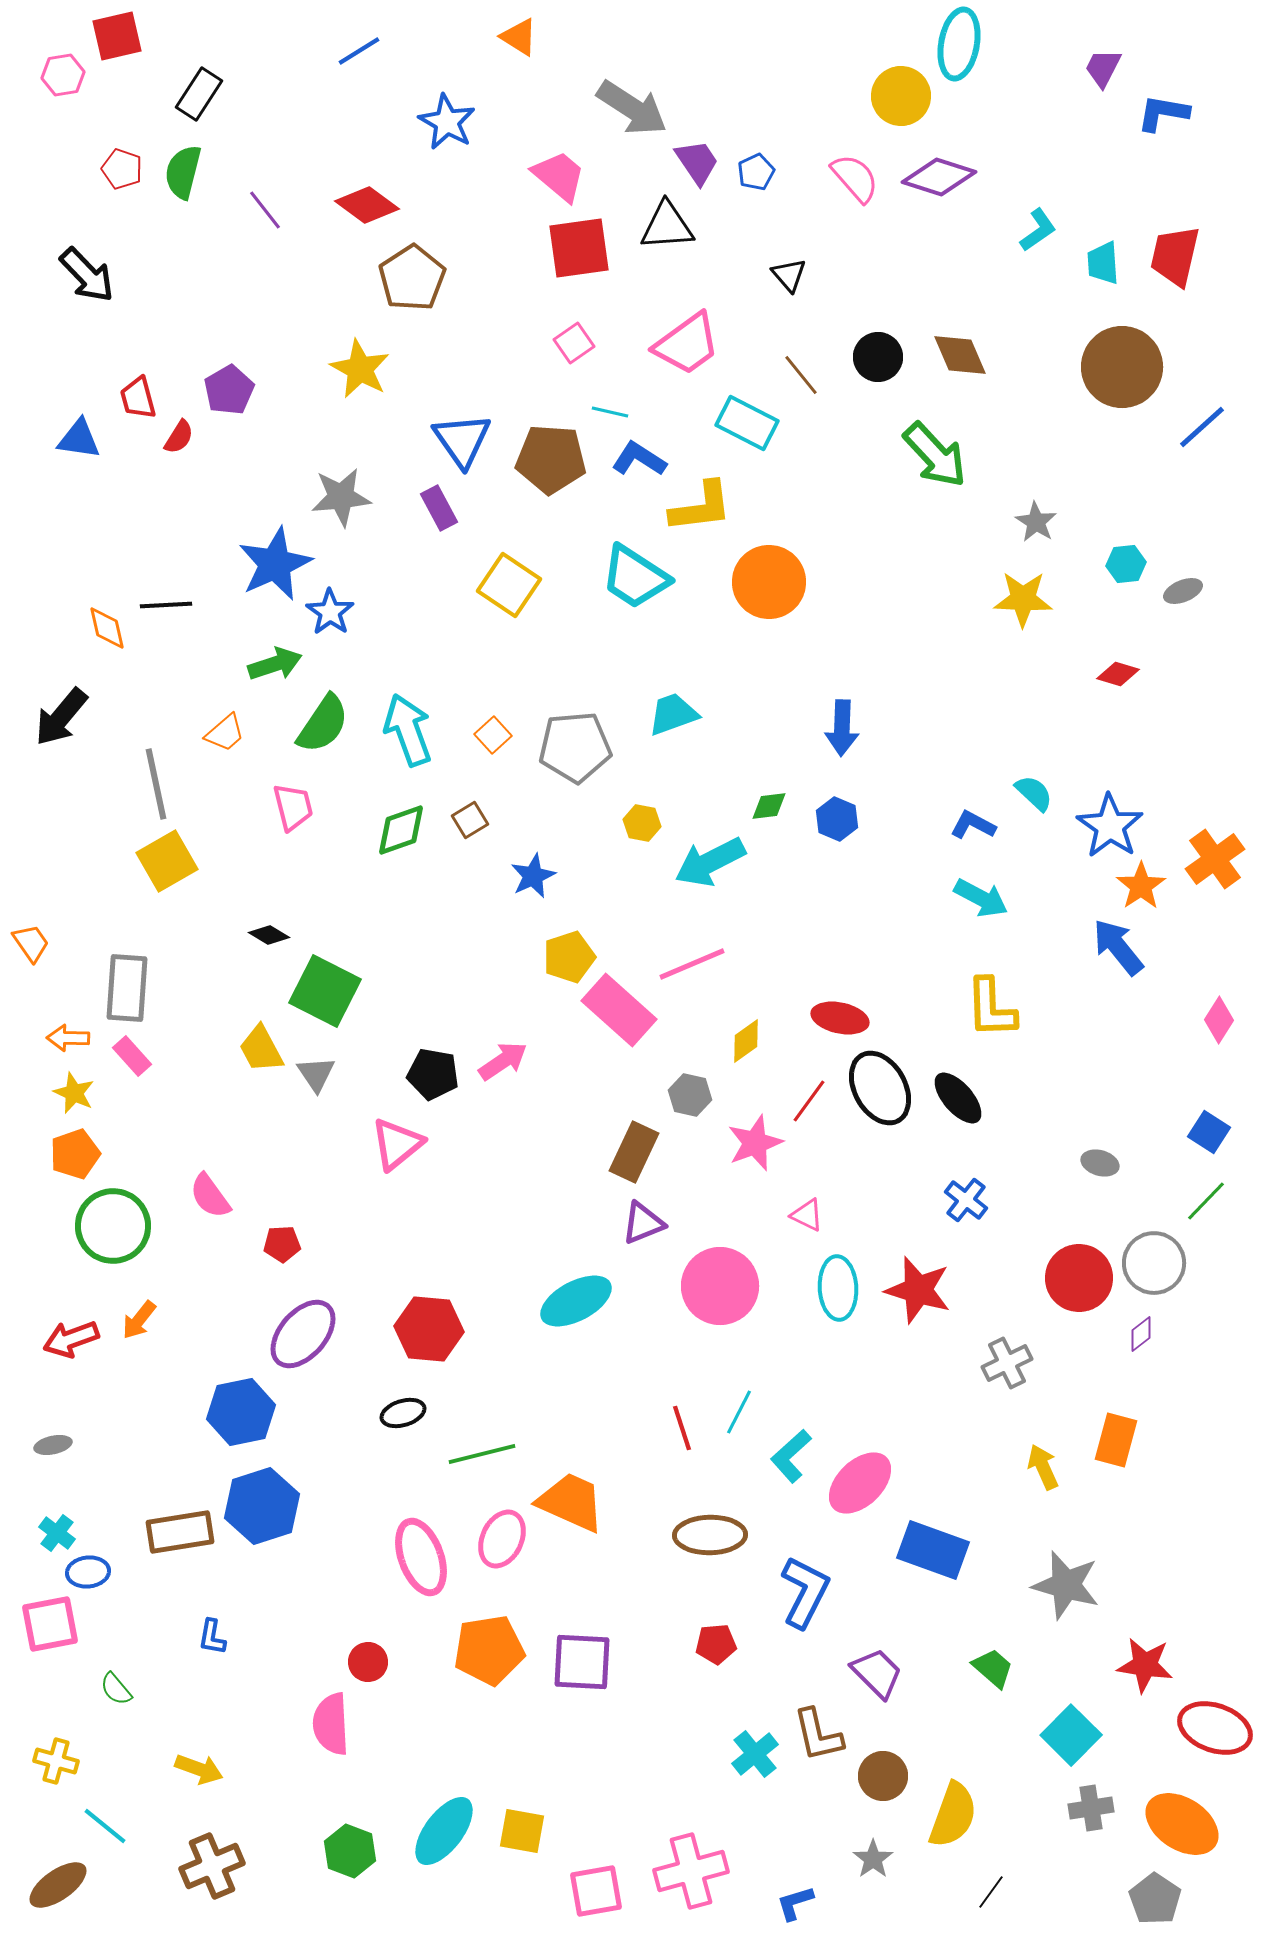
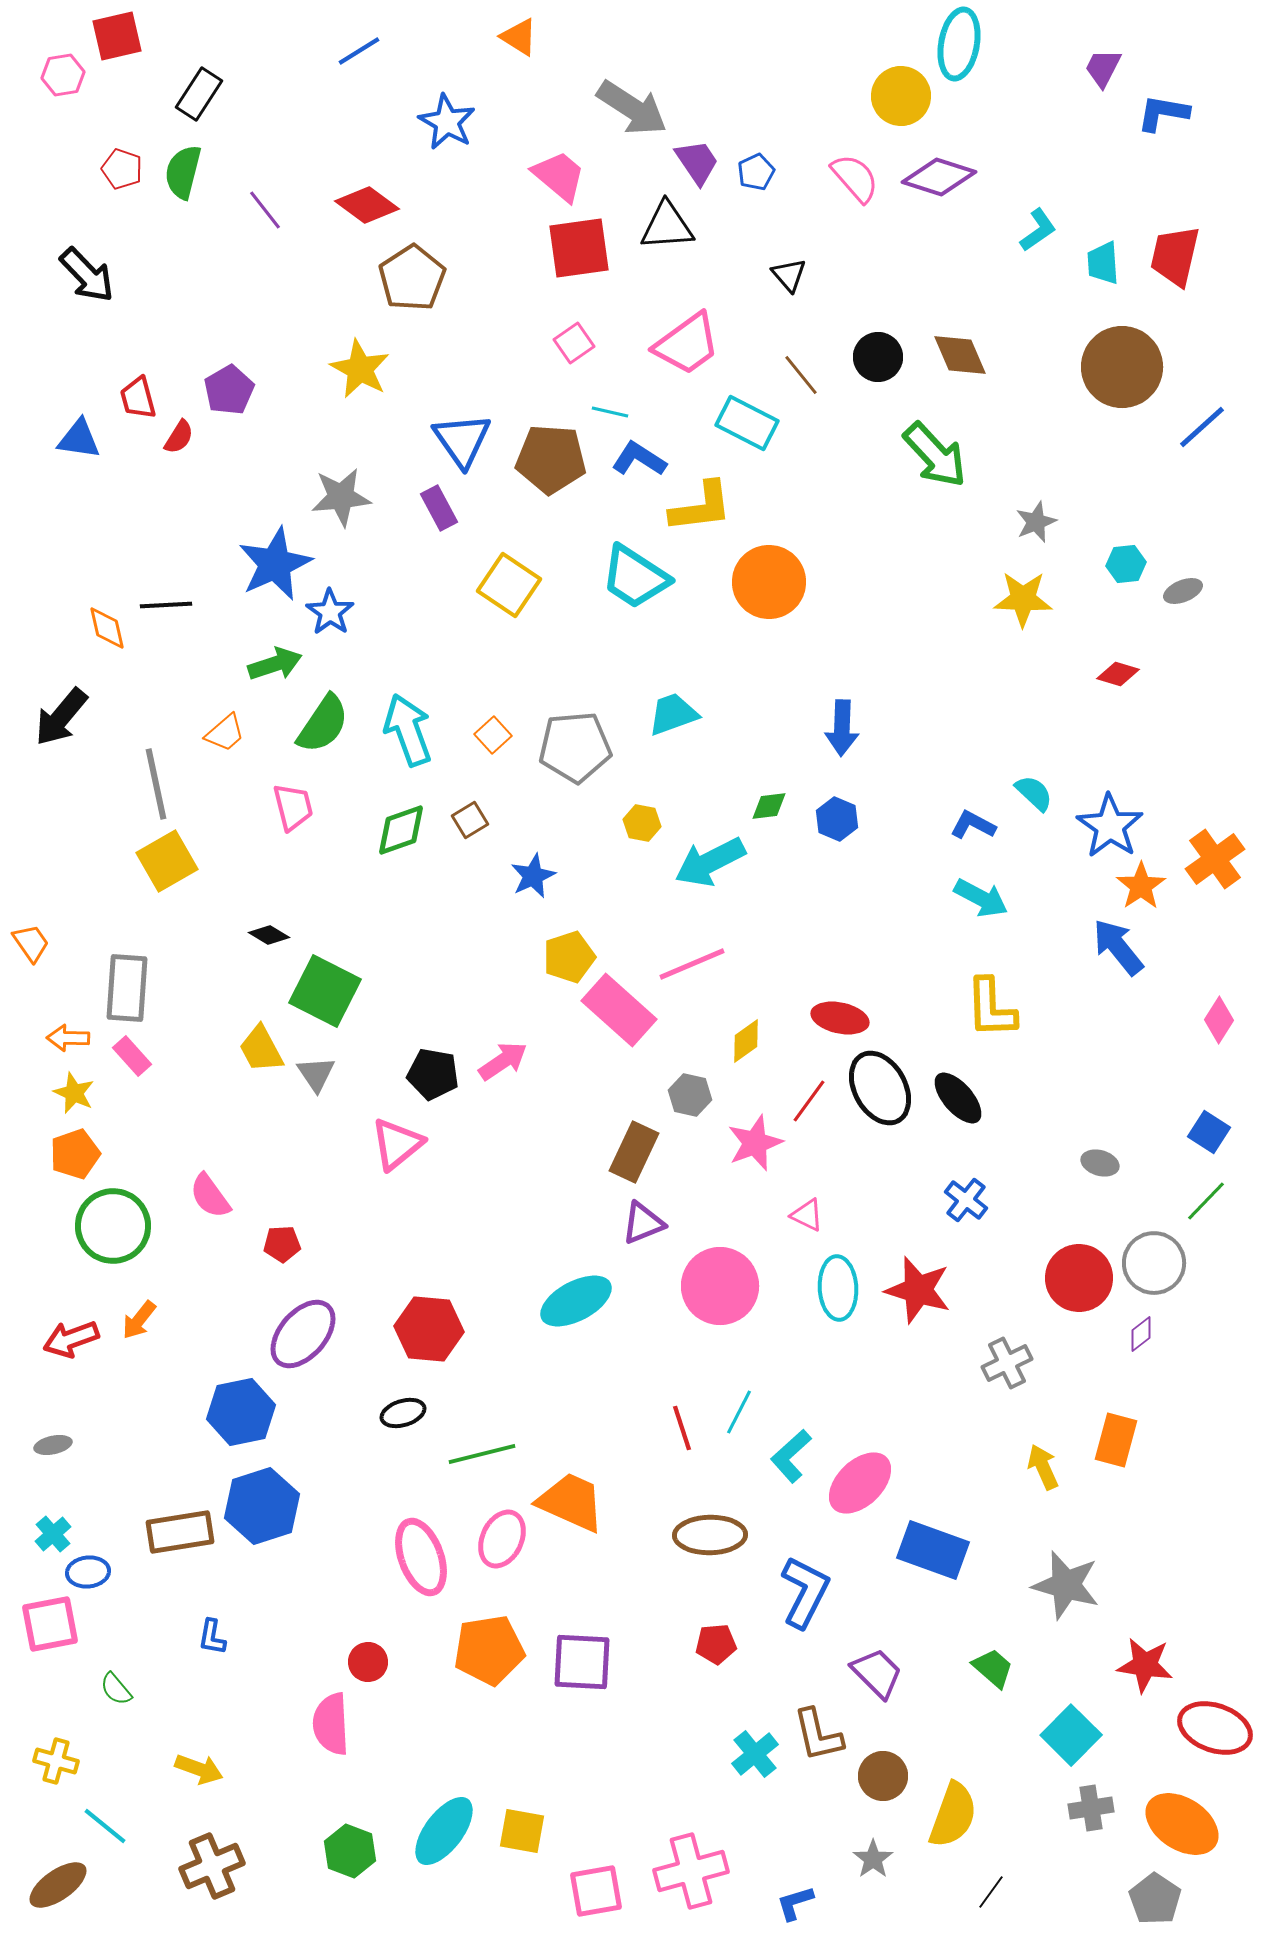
gray star at (1036, 522): rotated 18 degrees clockwise
cyan cross at (57, 1533): moved 4 px left, 1 px down; rotated 12 degrees clockwise
